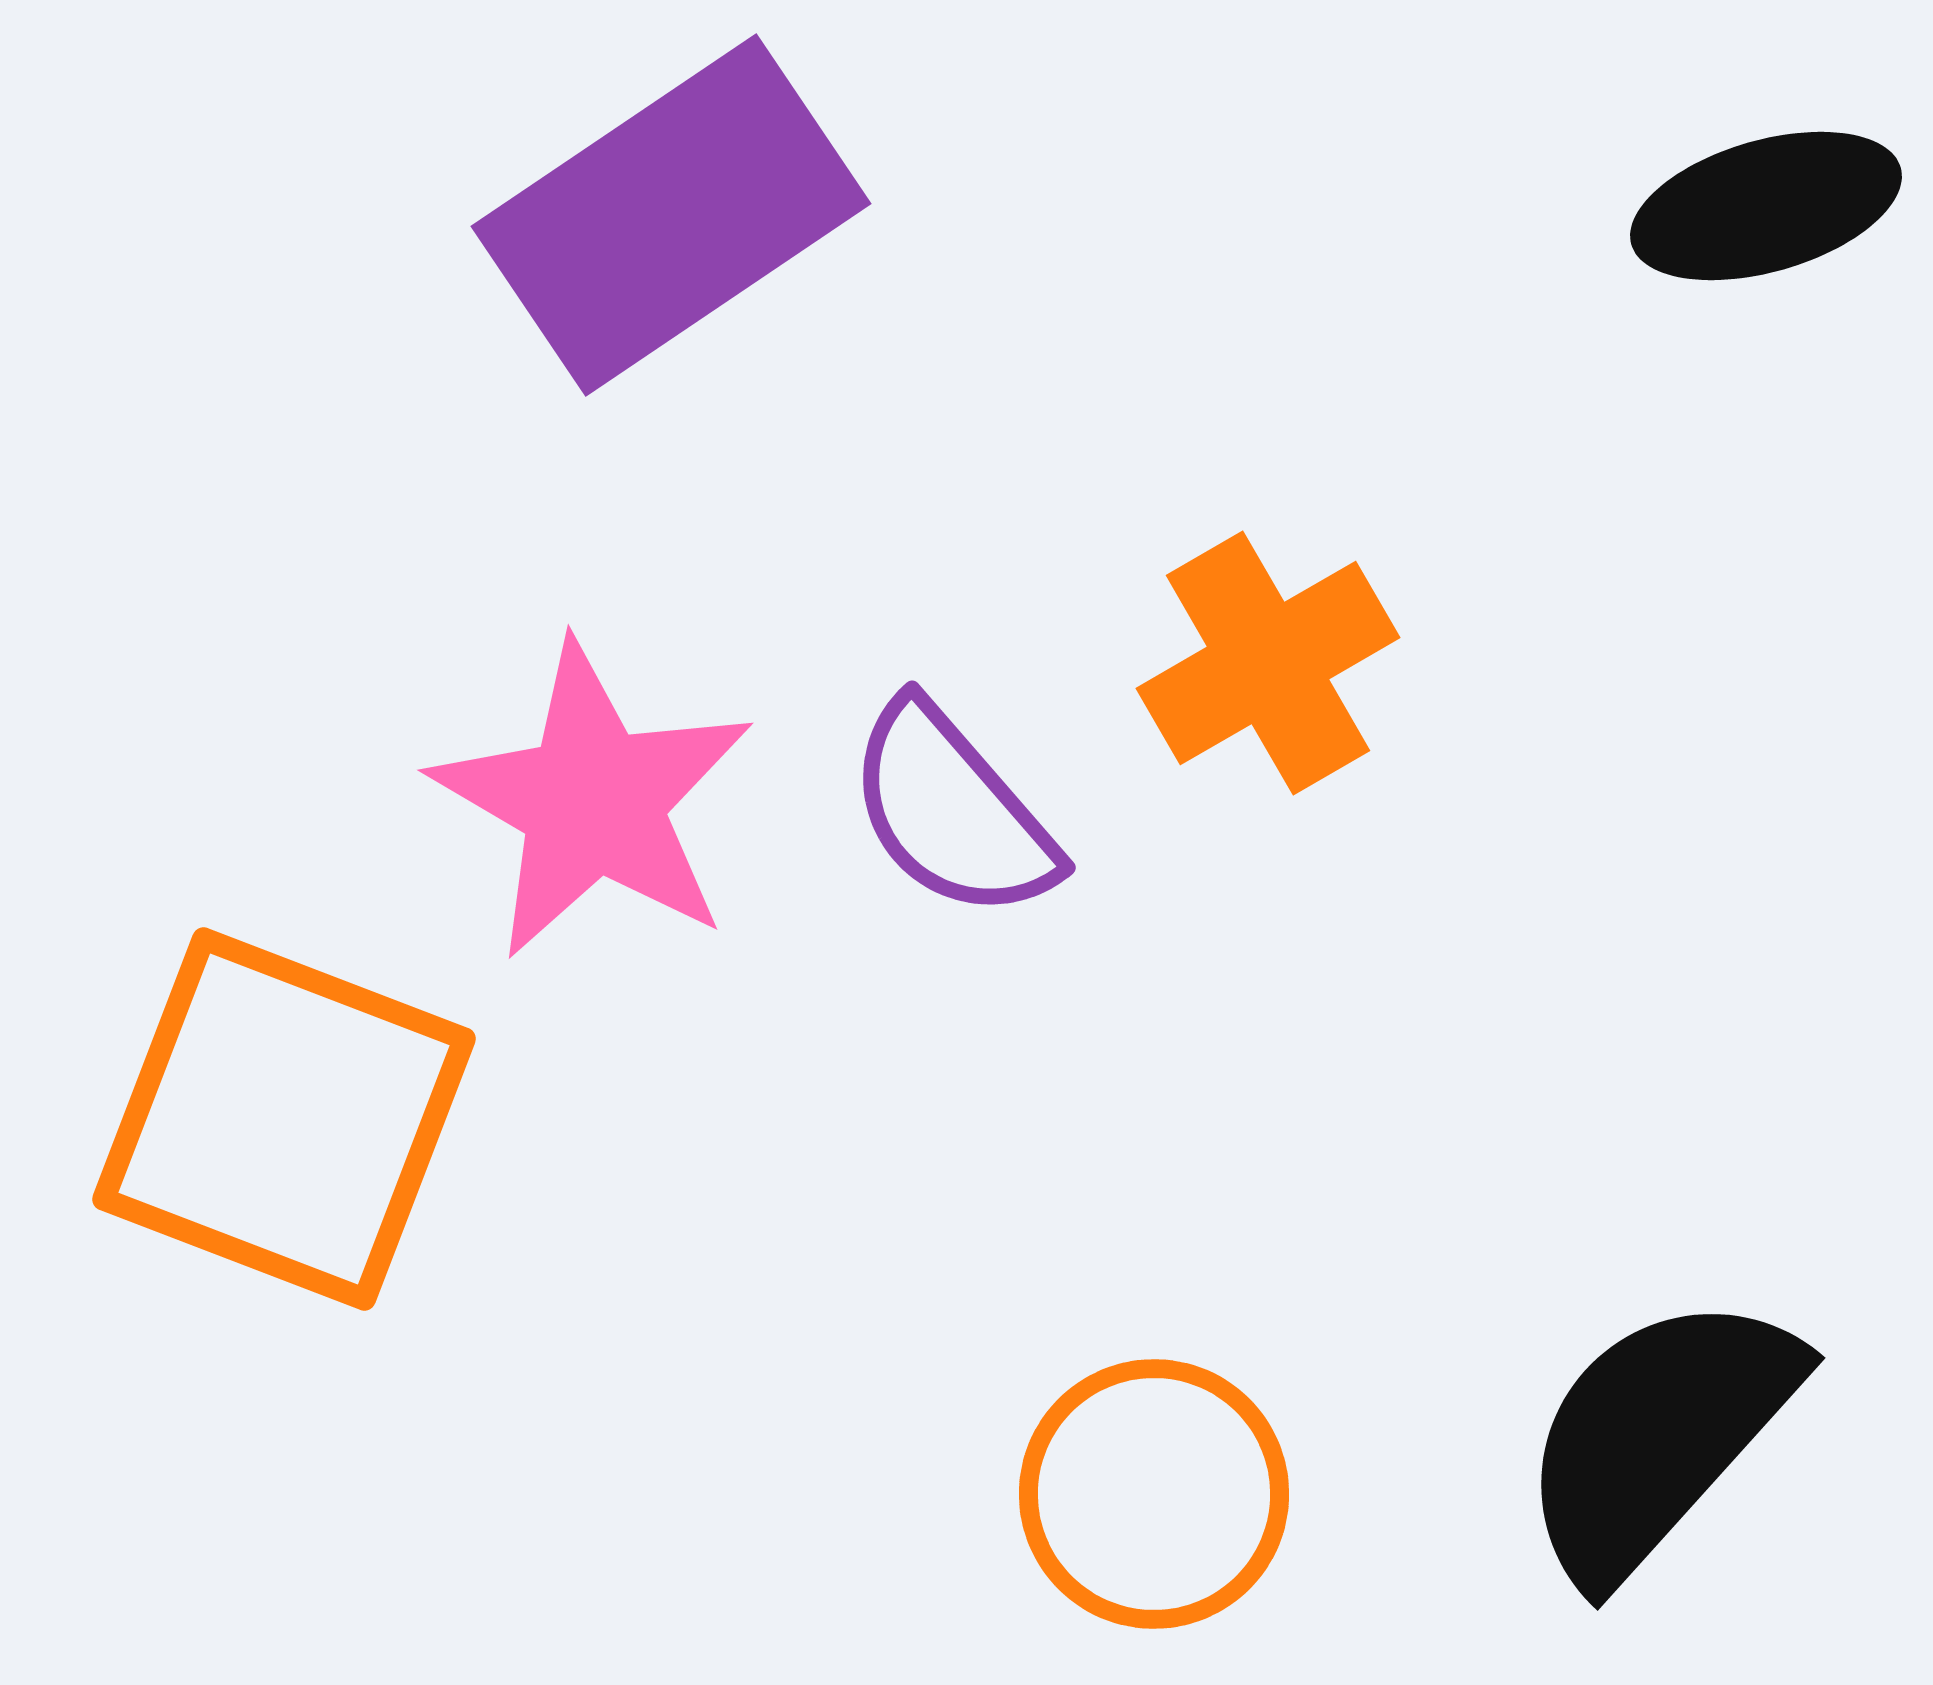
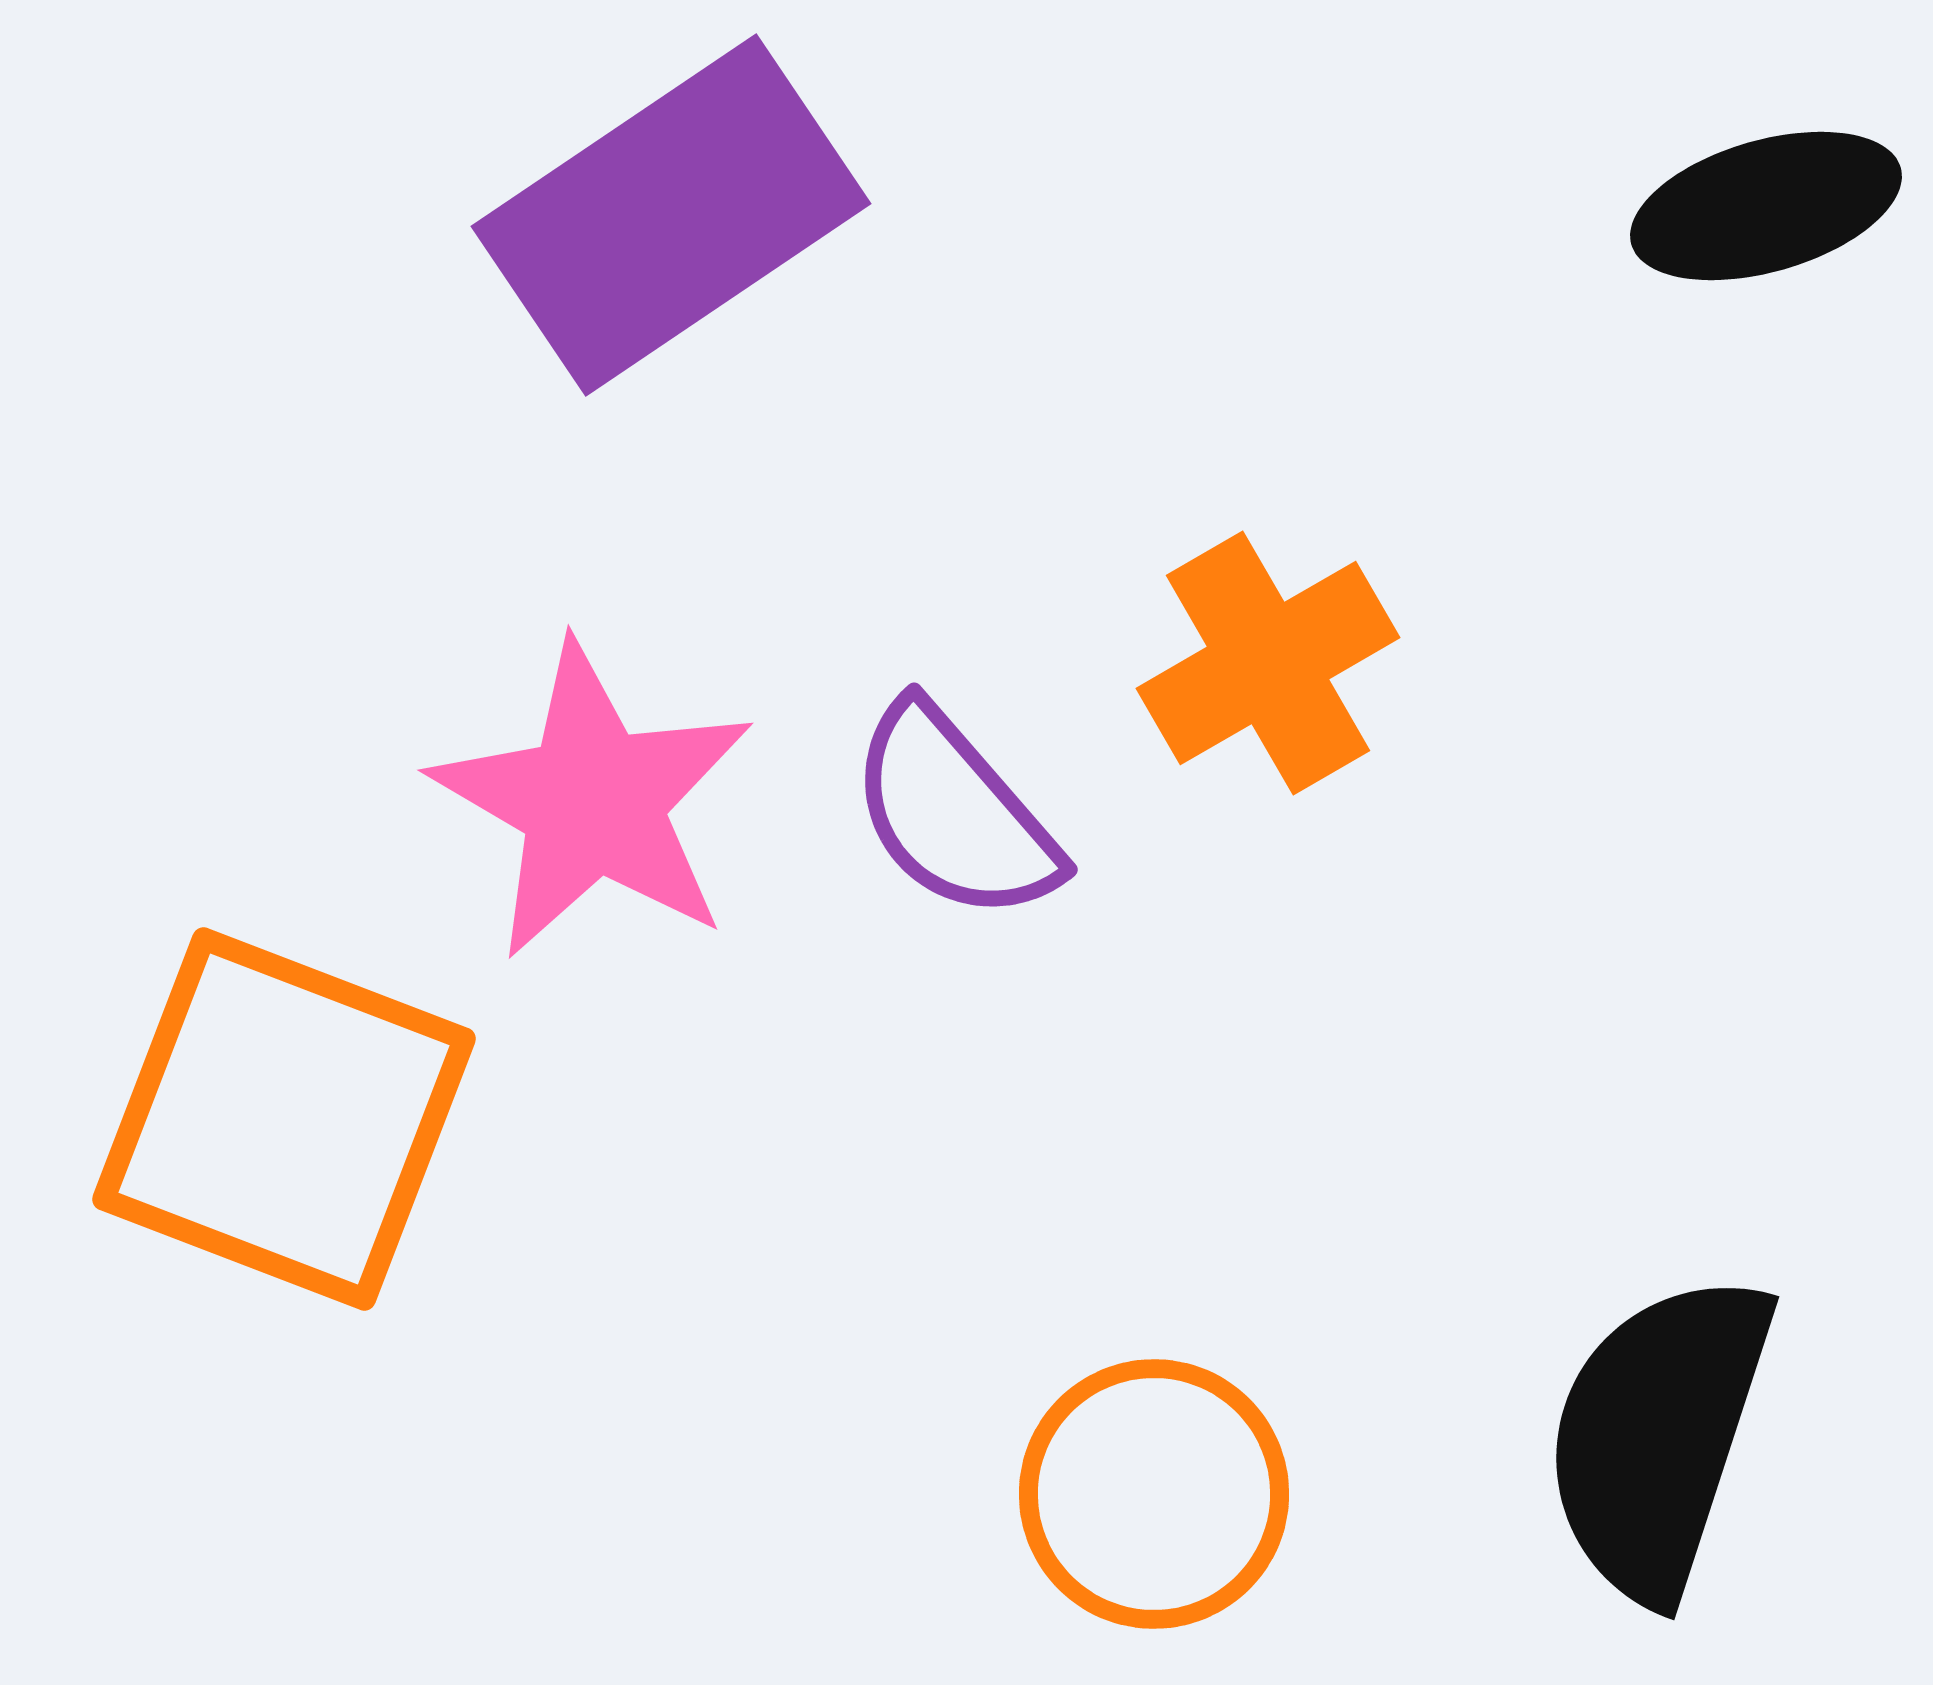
purple semicircle: moved 2 px right, 2 px down
black semicircle: rotated 24 degrees counterclockwise
